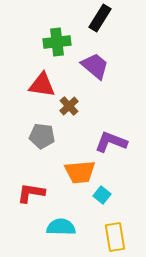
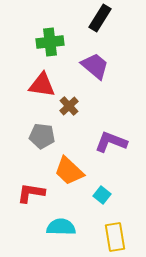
green cross: moved 7 px left
orange trapezoid: moved 11 px left, 1 px up; rotated 48 degrees clockwise
